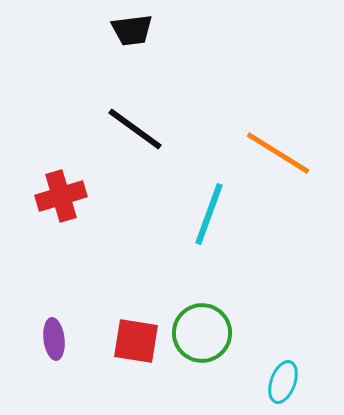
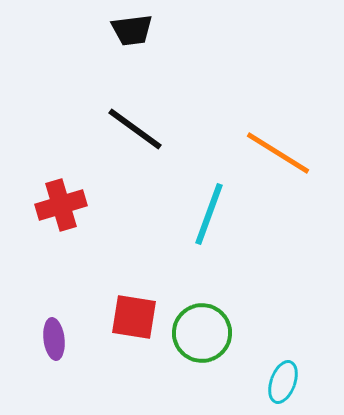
red cross: moved 9 px down
red square: moved 2 px left, 24 px up
